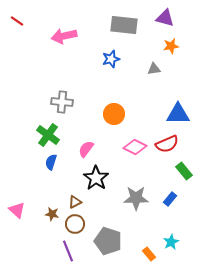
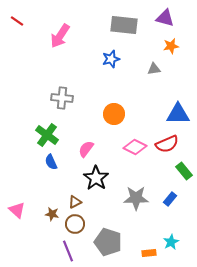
pink arrow: moved 4 px left; rotated 45 degrees counterclockwise
gray cross: moved 4 px up
green cross: moved 1 px left
blue semicircle: rotated 42 degrees counterclockwise
gray pentagon: moved 1 px down
orange rectangle: moved 1 px up; rotated 56 degrees counterclockwise
